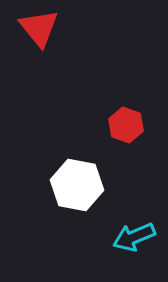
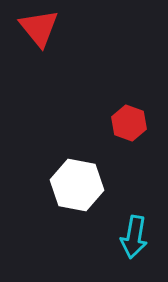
red hexagon: moved 3 px right, 2 px up
cyan arrow: rotated 57 degrees counterclockwise
